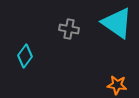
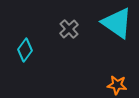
gray cross: rotated 36 degrees clockwise
cyan diamond: moved 6 px up
